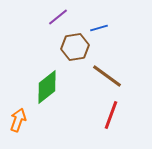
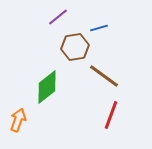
brown line: moved 3 px left
